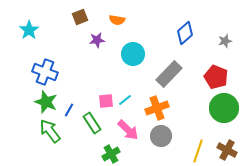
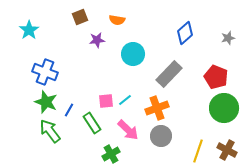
gray star: moved 3 px right, 3 px up
